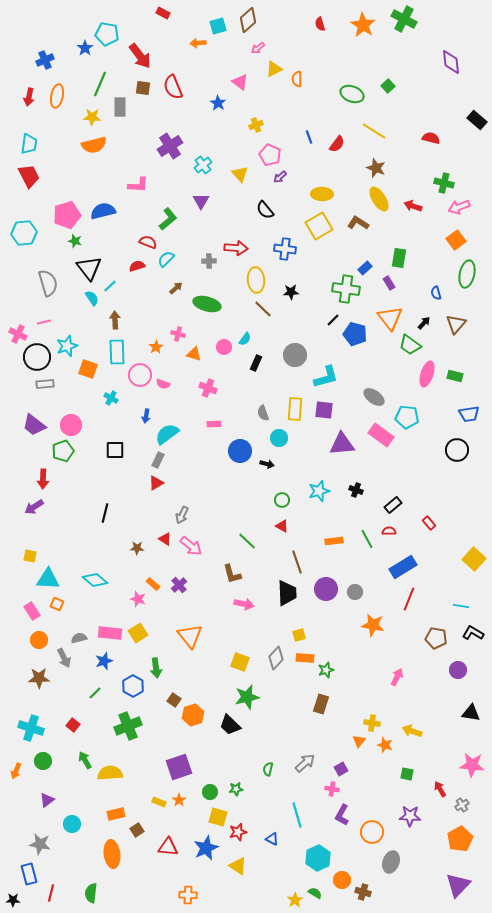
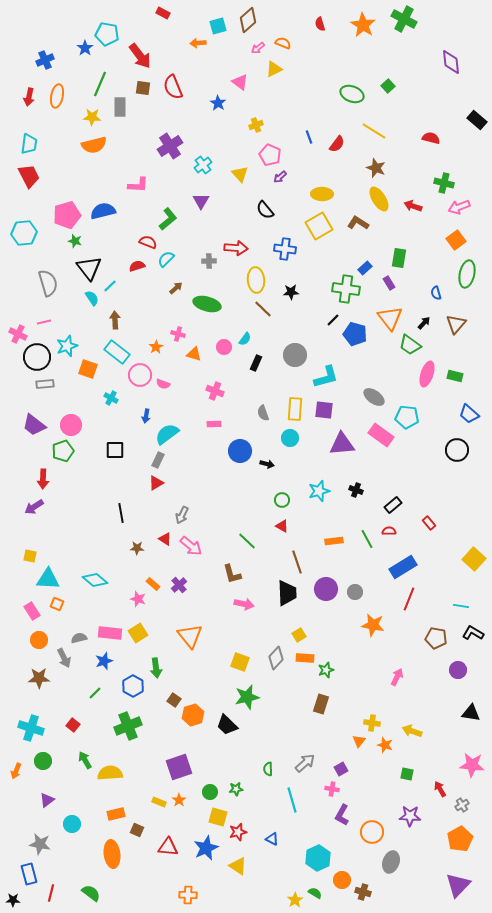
orange semicircle at (297, 79): moved 14 px left, 36 px up; rotated 112 degrees clockwise
cyan rectangle at (117, 352): rotated 50 degrees counterclockwise
pink cross at (208, 388): moved 7 px right, 3 px down
blue trapezoid at (469, 414): rotated 50 degrees clockwise
cyan circle at (279, 438): moved 11 px right
black line at (105, 513): moved 16 px right; rotated 24 degrees counterclockwise
yellow square at (299, 635): rotated 16 degrees counterclockwise
black trapezoid at (230, 725): moved 3 px left
green semicircle at (268, 769): rotated 16 degrees counterclockwise
cyan line at (297, 815): moved 5 px left, 15 px up
brown square at (137, 830): rotated 32 degrees counterclockwise
green semicircle at (91, 893): rotated 120 degrees clockwise
